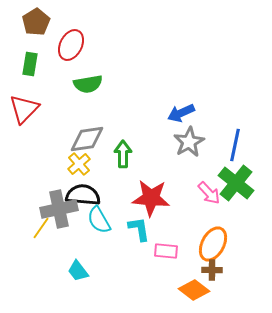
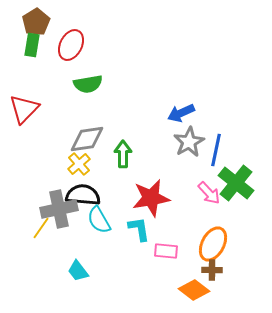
green rectangle: moved 2 px right, 19 px up
blue line: moved 19 px left, 5 px down
red star: rotated 15 degrees counterclockwise
